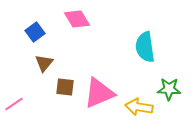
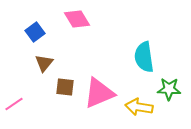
cyan semicircle: moved 1 px left, 10 px down
